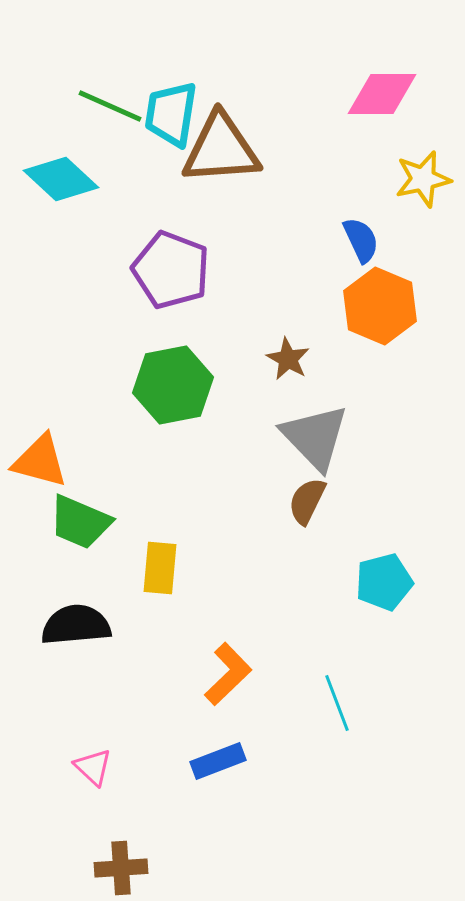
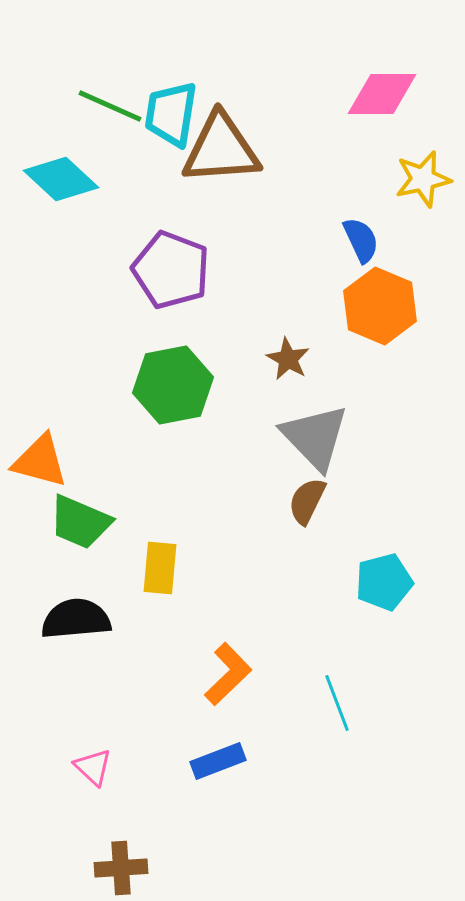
black semicircle: moved 6 px up
